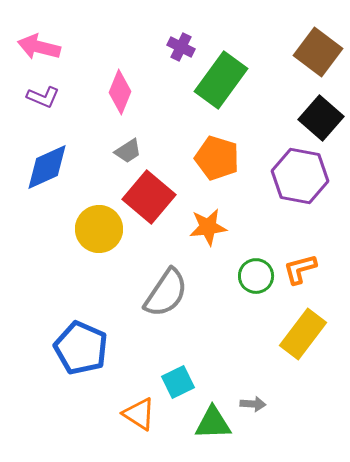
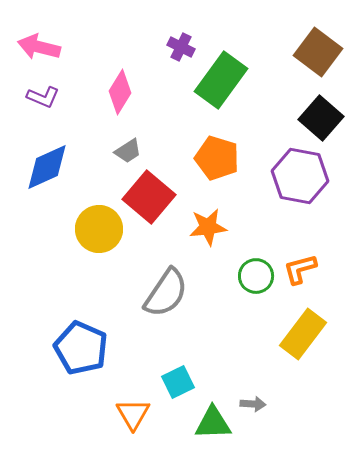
pink diamond: rotated 9 degrees clockwise
orange triangle: moved 6 px left; rotated 27 degrees clockwise
